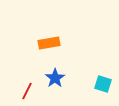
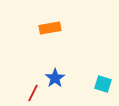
orange rectangle: moved 1 px right, 15 px up
red line: moved 6 px right, 2 px down
